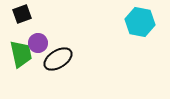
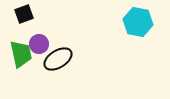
black square: moved 2 px right
cyan hexagon: moved 2 px left
purple circle: moved 1 px right, 1 px down
